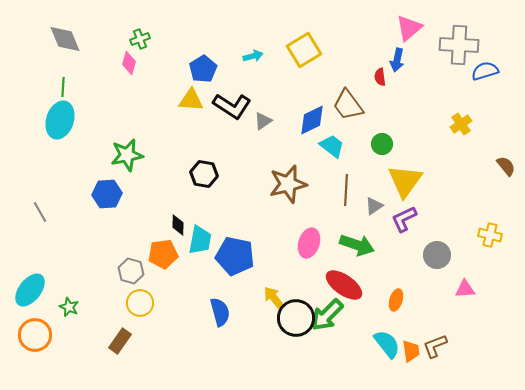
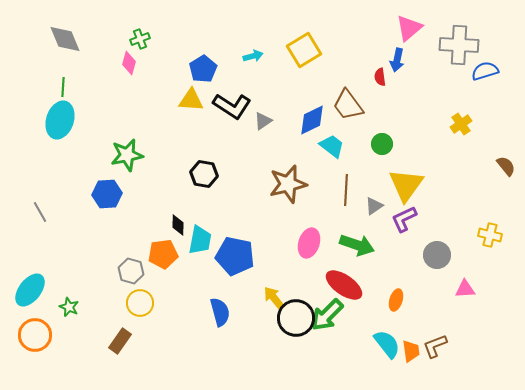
yellow triangle at (405, 181): moved 1 px right, 4 px down
